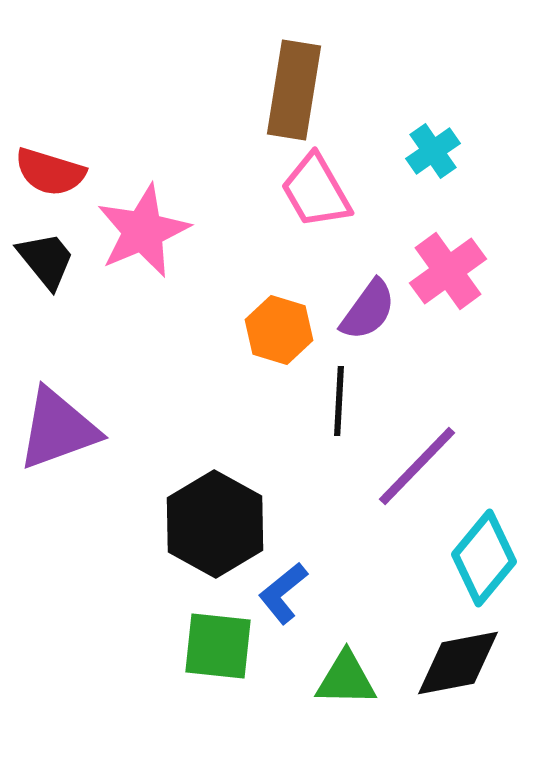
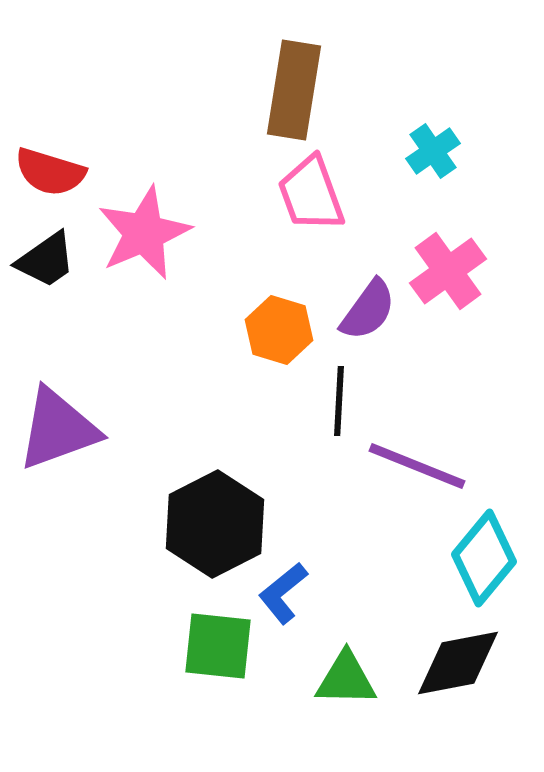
pink trapezoid: moved 5 px left, 3 px down; rotated 10 degrees clockwise
pink star: moved 1 px right, 2 px down
black trapezoid: rotated 94 degrees clockwise
purple line: rotated 68 degrees clockwise
black hexagon: rotated 4 degrees clockwise
